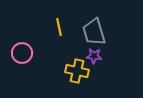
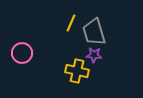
yellow line: moved 12 px right, 4 px up; rotated 36 degrees clockwise
purple star: moved 1 px up
